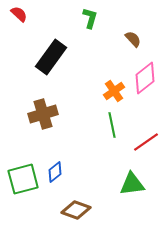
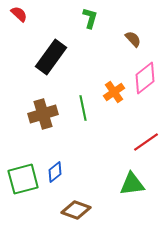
orange cross: moved 1 px down
green line: moved 29 px left, 17 px up
